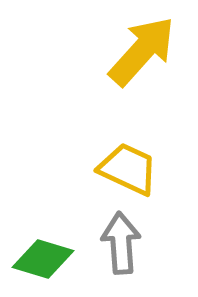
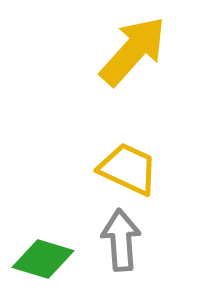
yellow arrow: moved 9 px left
gray arrow: moved 3 px up
